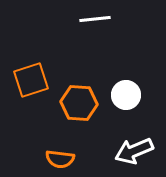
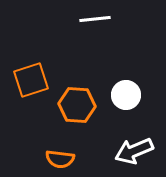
orange hexagon: moved 2 px left, 2 px down
